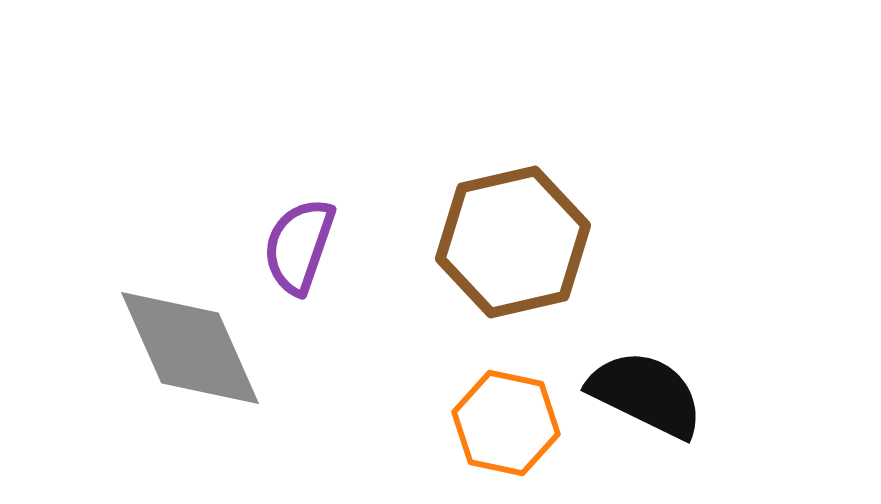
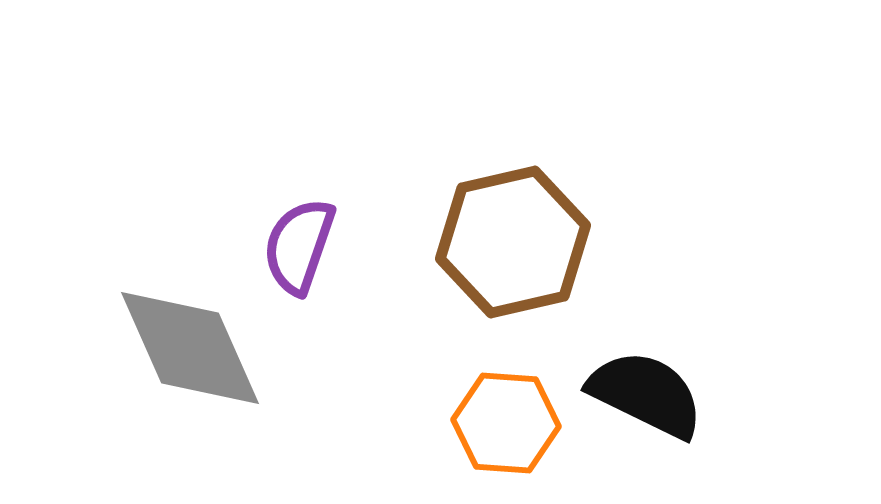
orange hexagon: rotated 8 degrees counterclockwise
